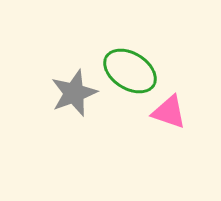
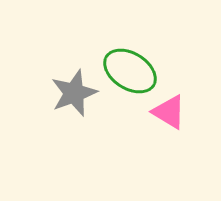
pink triangle: rotated 12 degrees clockwise
